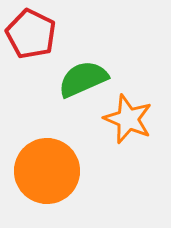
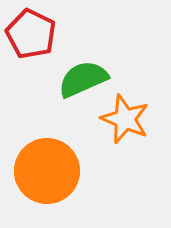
orange star: moved 3 px left
